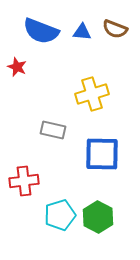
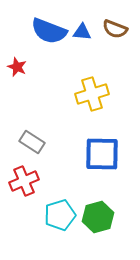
blue semicircle: moved 8 px right
gray rectangle: moved 21 px left, 12 px down; rotated 20 degrees clockwise
red cross: rotated 16 degrees counterclockwise
green hexagon: rotated 16 degrees clockwise
